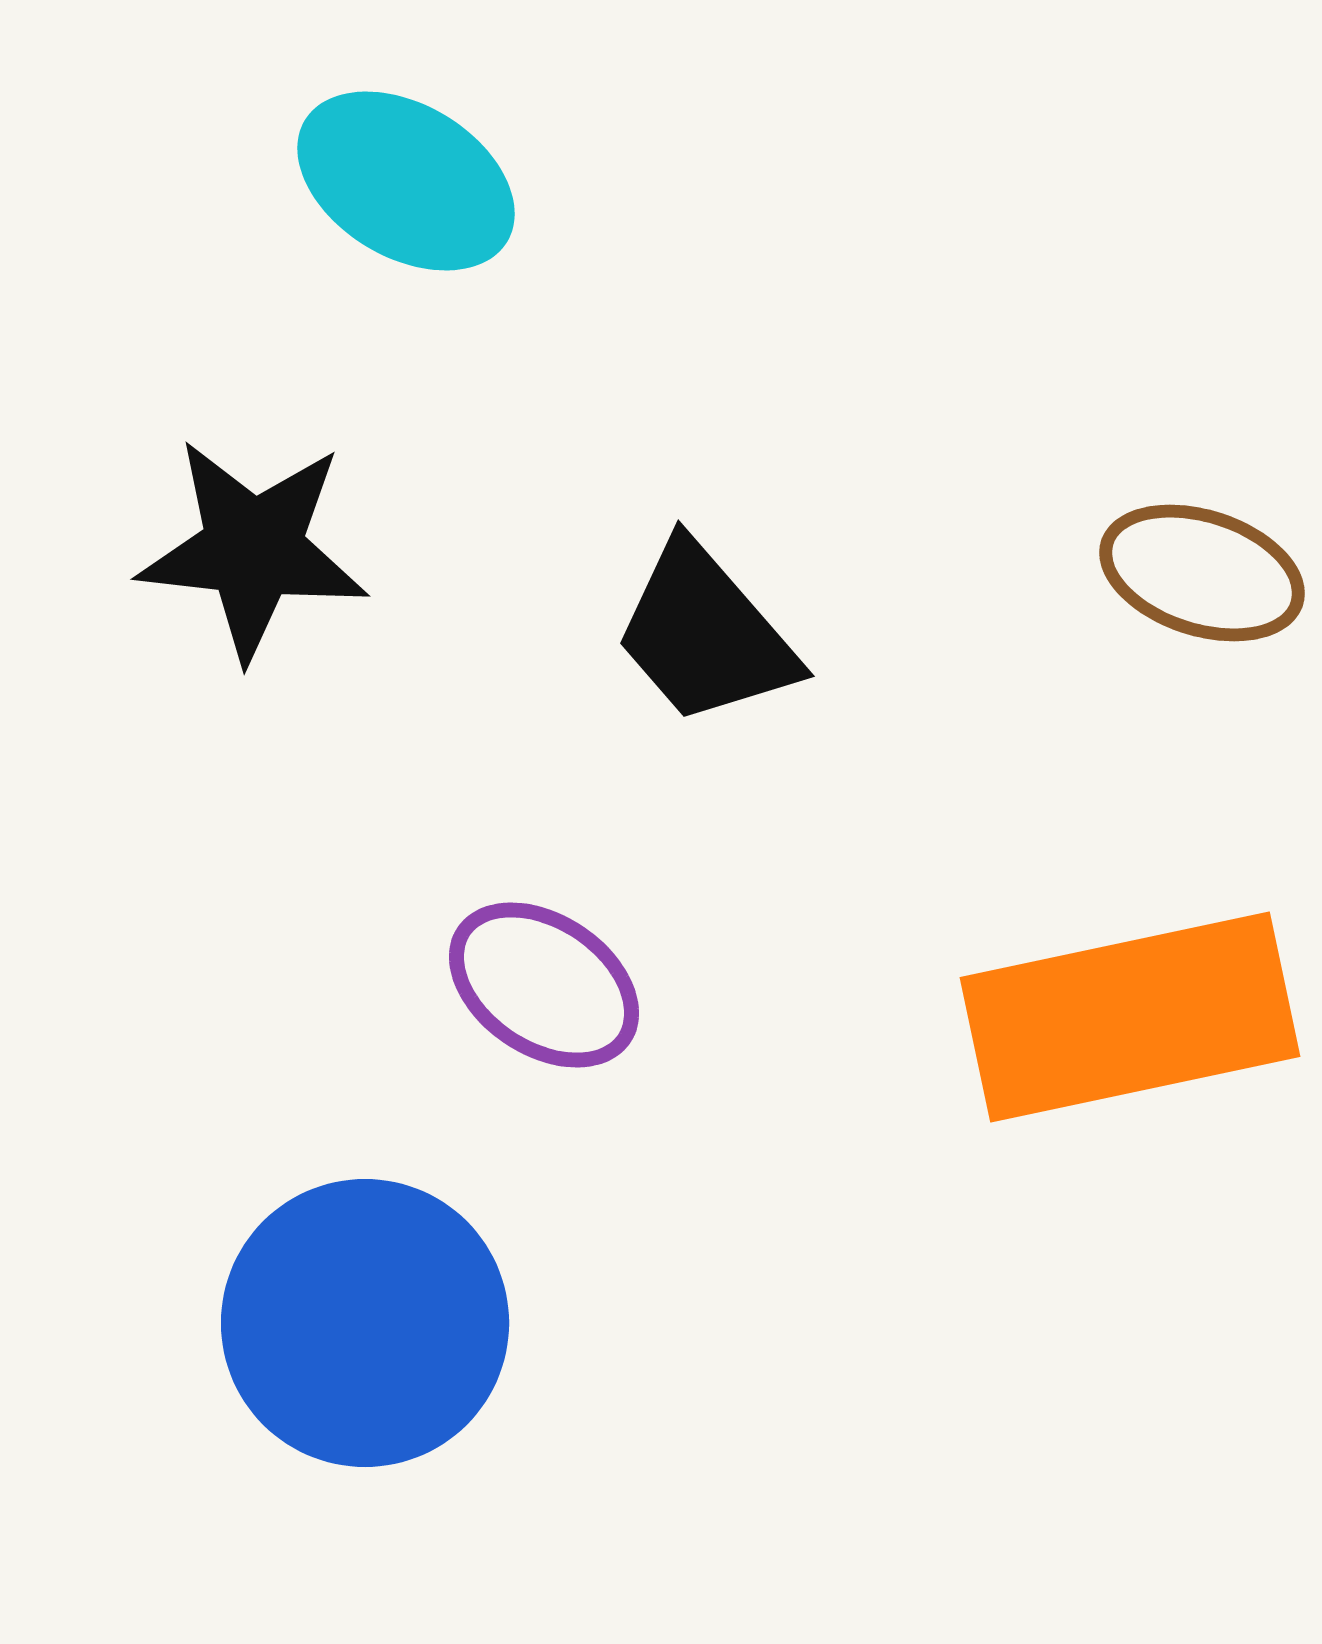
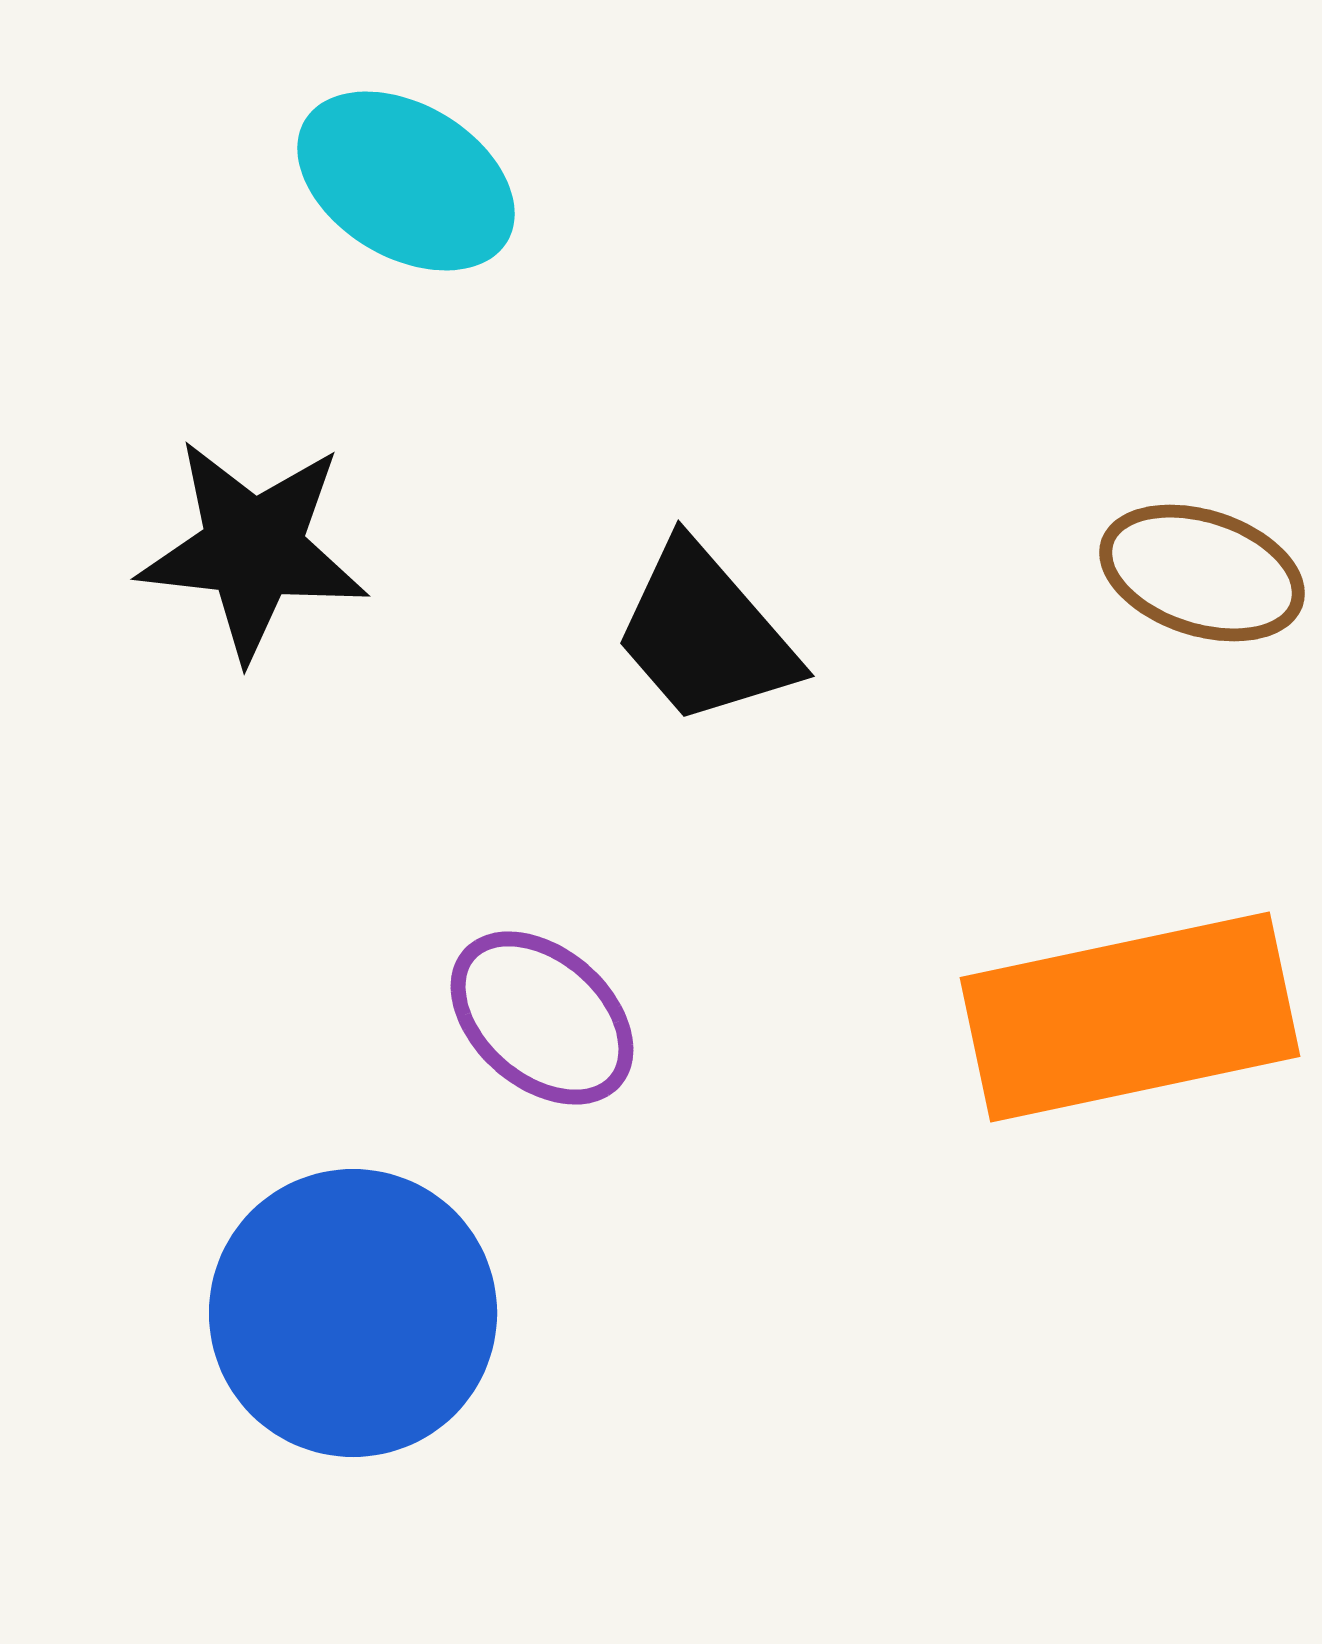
purple ellipse: moved 2 px left, 33 px down; rotated 7 degrees clockwise
blue circle: moved 12 px left, 10 px up
